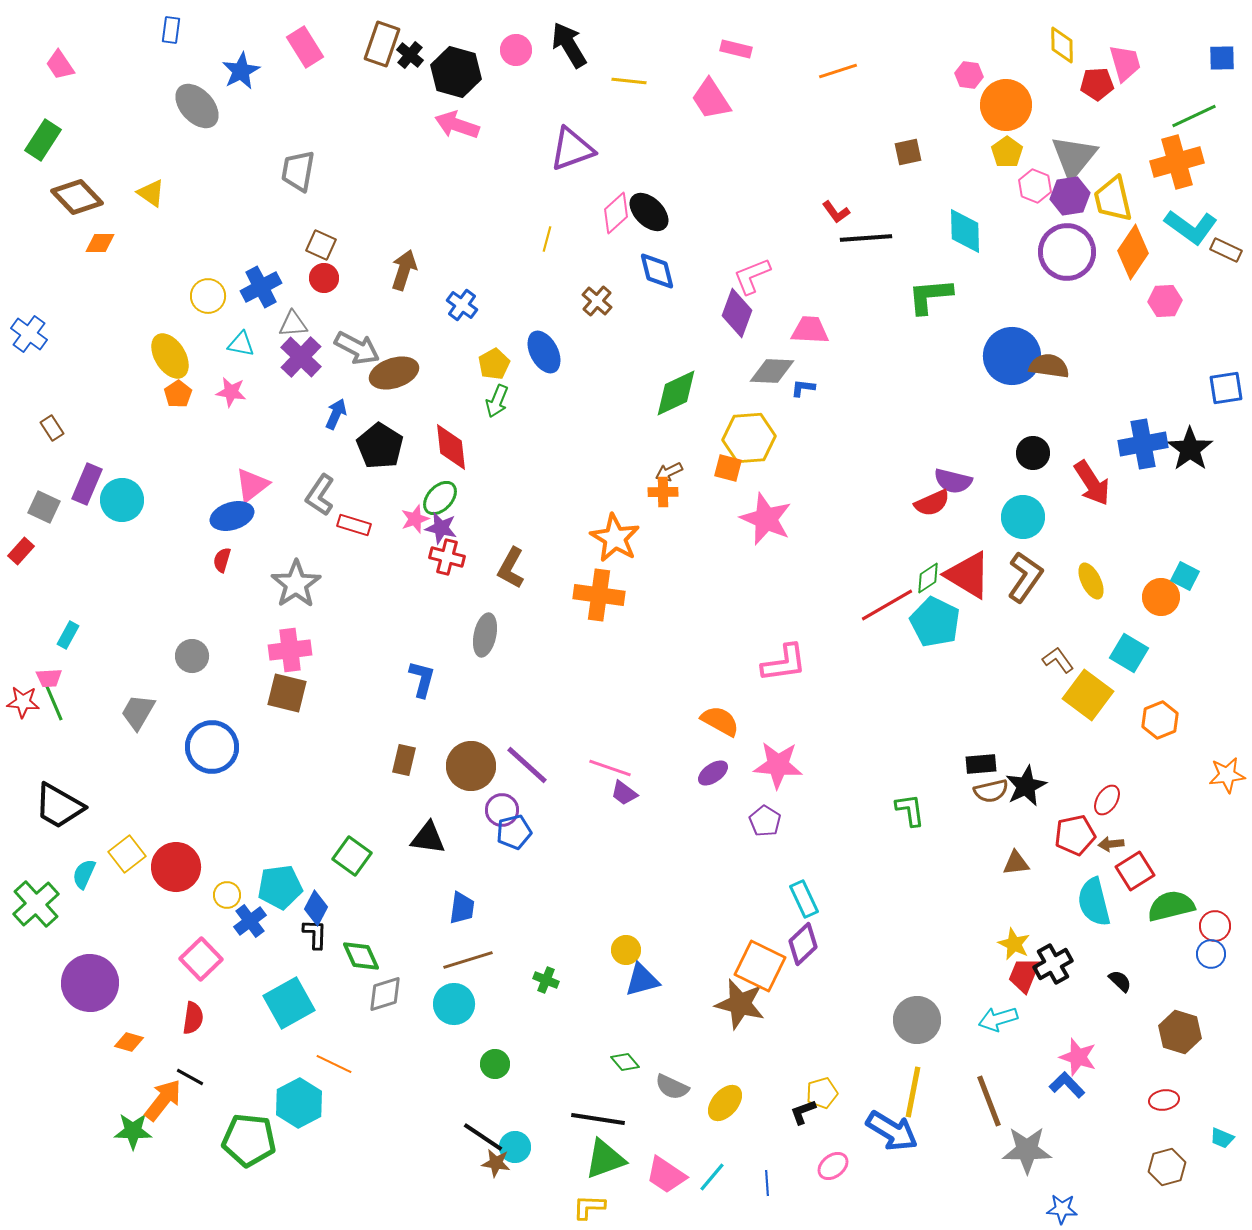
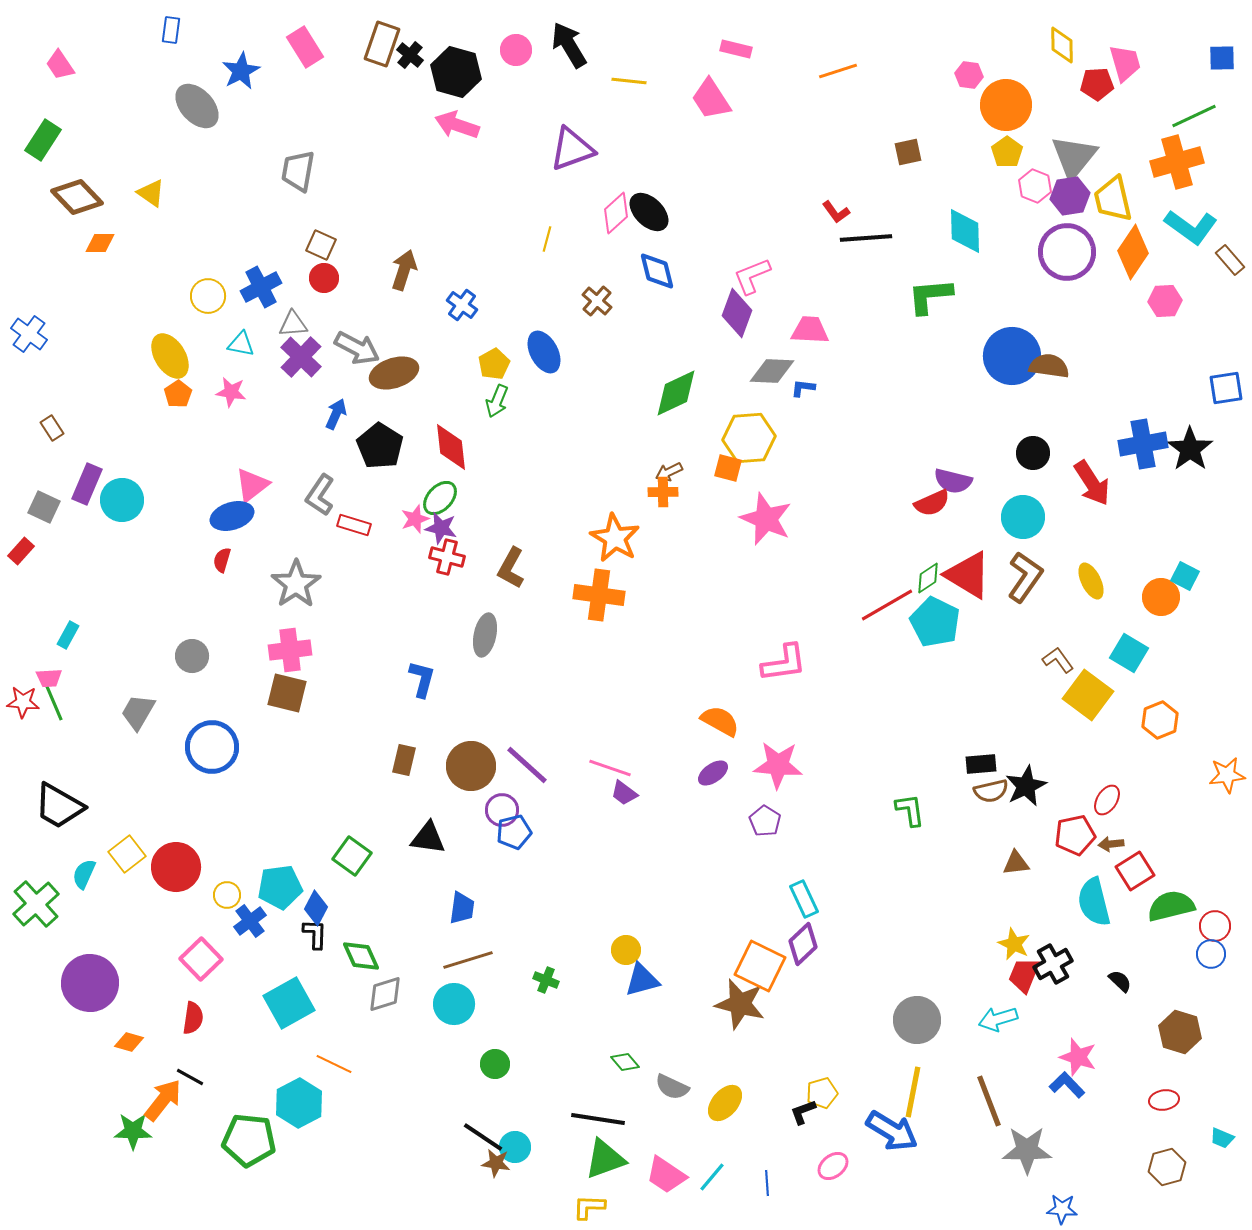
brown rectangle at (1226, 250): moved 4 px right, 10 px down; rotated 24 degrees clockwise
